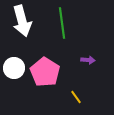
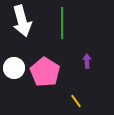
green line: rotated 8 degrees clockwise
purple arrow: moved 1 px left, 1 px down; rotated 96 degrees counterclockwise
yellow line: moved 4 px down
